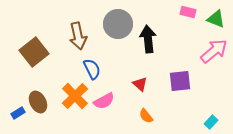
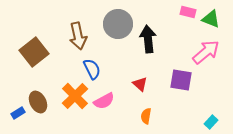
green triangle: moved 5 px left
pink arrow: moved 8 px left, 1 px down
purple square: moved 1 px right, 1 px up; rotated 15 degrees clockwise
orange semicircle: rotated 49 degrees clockwise
